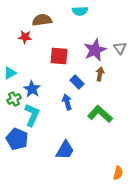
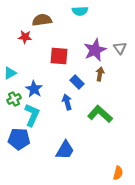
blue star: moved 2 px right
blue pentagon: moved 2 px right; rotated 20 degrees counterclockwise
